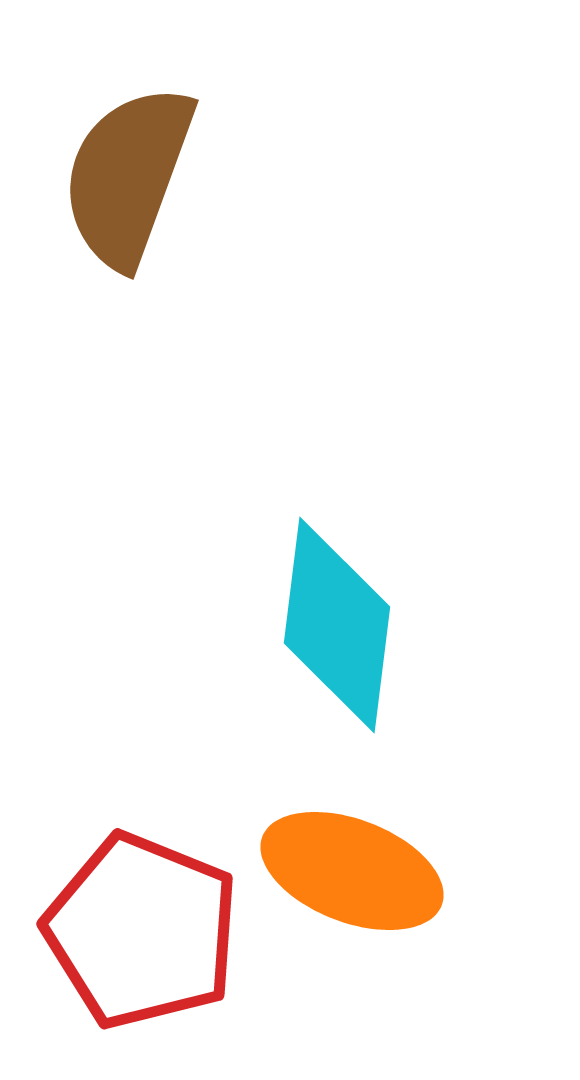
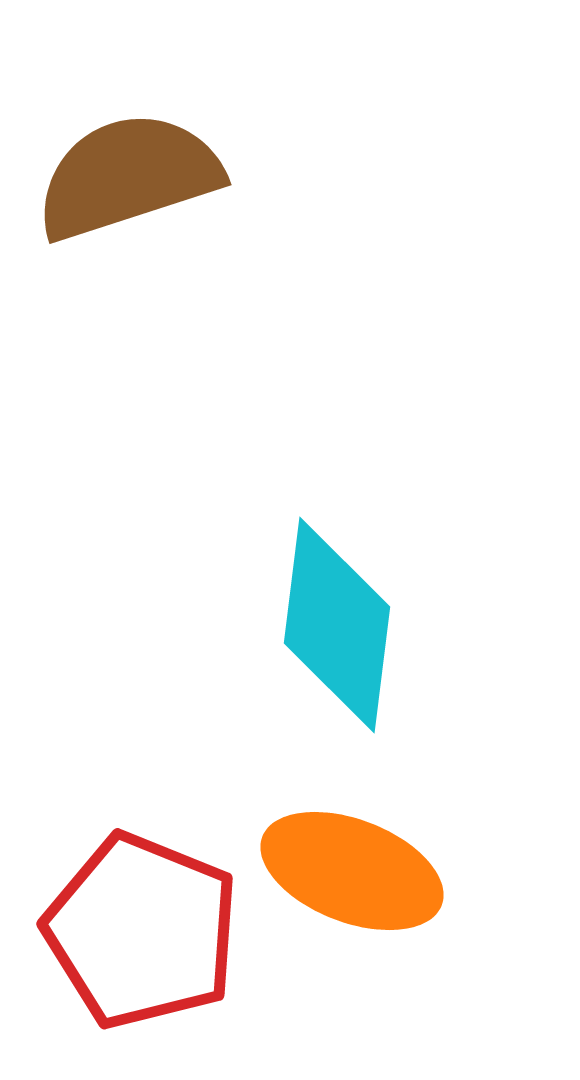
brown semicircle: rotated 52 degrees clockwise
